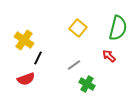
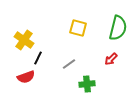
yellow square: rotated 24 degrees counterclockwise
red arrow: moved 2 px right, 3 px down; rotated 88 degrees counterclockwise
gray line: moved 5 px left, 1 px up
red semicircle: moved 2 px up
green cross: rotated 35 degrees counterclockwise
